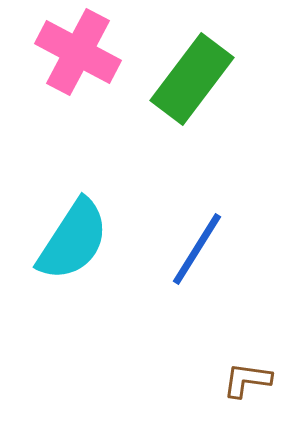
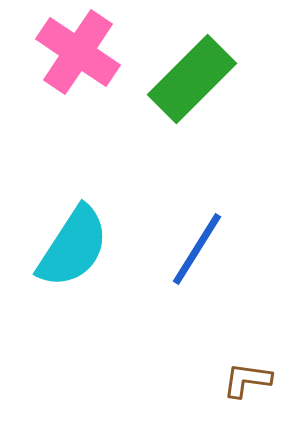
pink cross: rotated 6 degrees clockwise
green rectangle: rotated 8 degrees clockwise
cyan semicircle: moved 7 px down
